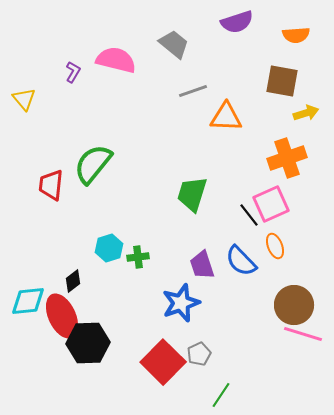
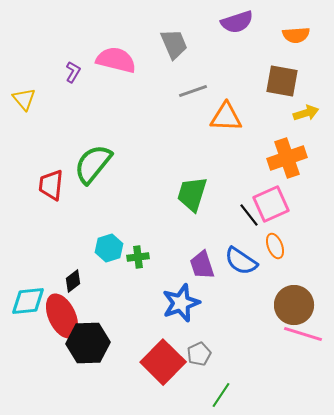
gray trapezoid: rotated 28 degrees clockwise
blue semicircle: rotated 12 degrees counterclockwise
